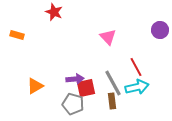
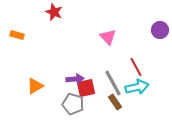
brown rectangle: moved 3 px right, 1 px down; rotated 28 degrees counterclockwise
